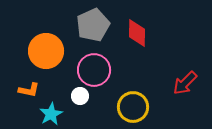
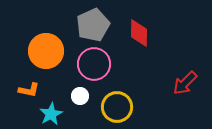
red diamond: moved 2 px right
pink circle: moved 6 px up
yellow circle: moved 16 px left
